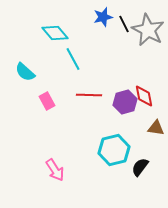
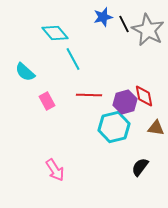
cyan hexagon: moved 23 px up
